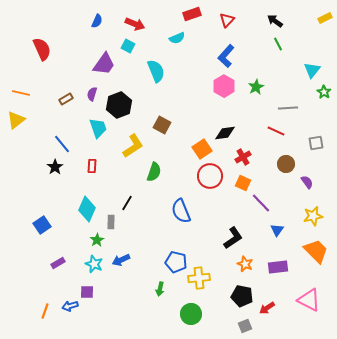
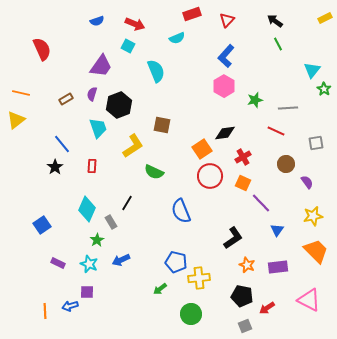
blue semicircle at (97, 21): rotated 48 degrees clockwise
purple trapezoid at (104, 64): moved 3 px left, 2 px down
green star at (256, 87): moved 1 px left, 13 px down; rotated 14 degrees clockwise
green star at (324, 92): moved 3 px up
brown square at (162, 125): rotated 18 degrees counterclockwise
green semicircle at (154, 172): rotated 96 degrees clockwise
gray rectangle at (111, 222): rotated 32 degrees counterclockwise
purple rectangle at (58, 263): rotated 56 degrees clockwise
cyan star at (94, 264): moved 5 px left
orange star at (245, 264): moved 2 px right, 1 px down
green arrow at (160, 289): rotated 40 degrees clockwise
orange line at (45, 311): rotated 21 degrees counterclockwise
